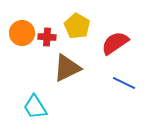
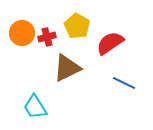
red cross: rotated 18 degrees counterclockwise
red semicircle: moved 5 px left
